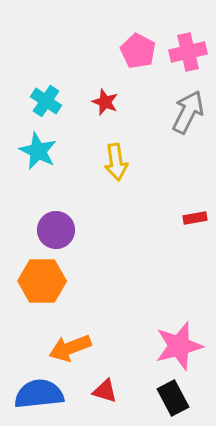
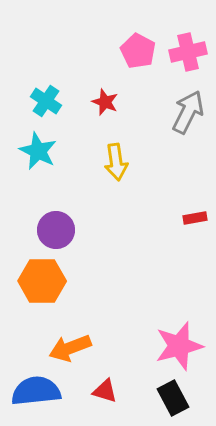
blue semicircle: moved 3 px left, 3 px up
